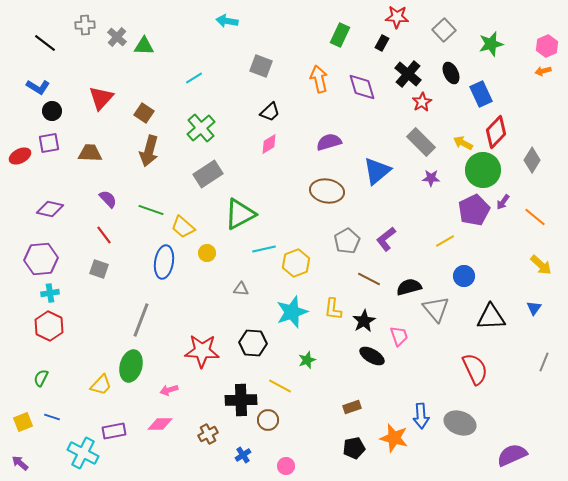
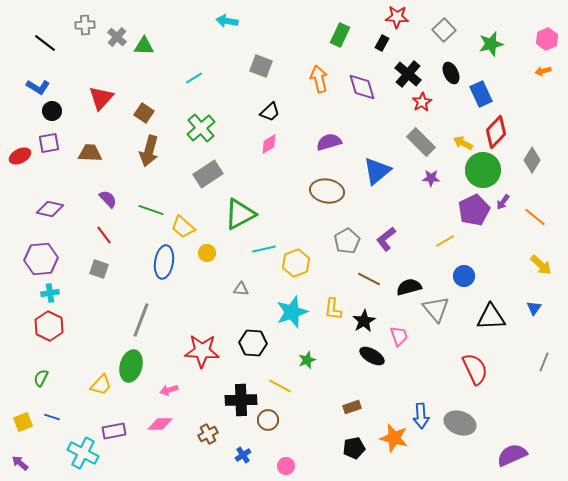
pink hexagon at (547, 46): moved 7 px up
